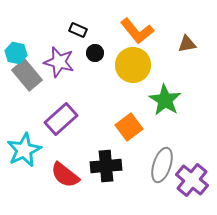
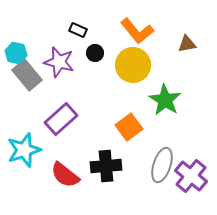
cyan star: rotated 8 degrees clockwise
purple cross: moved 1 px left, 4 px up
